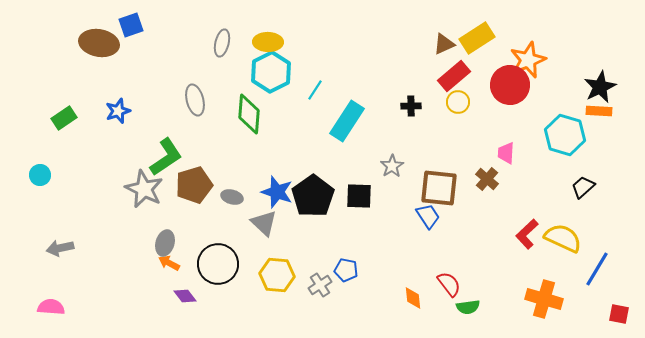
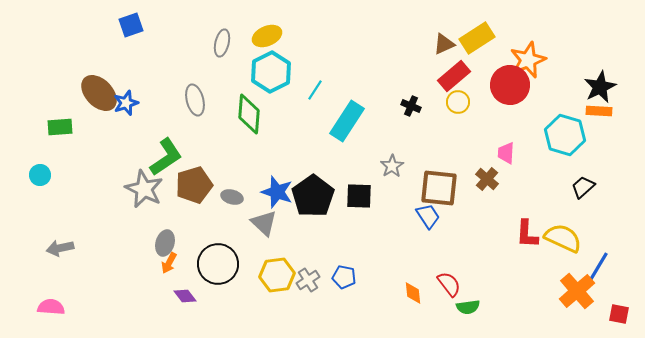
yellow ellipse at (268, 42): moved 1 px left, 6 px up; rotated 24 degrees counterclockwise
brown ellipse at (99, 43): moved 50 px down; rotated 36 degrees clockwise
black cross at (411, 106): rotated 24 degrees clockwise
blue star at (118, 111): moved 8 px right, 8 px up
green rectangle at (64, 118): moved 4 px left, 9 px down; rotated 30 degrees clockwise
red L-shape at (527, 234): rotated 44 degrees counterclockwise
orange arrow at (169, 263): rotated 90 degrees counterclockwise
blue pentagon at (346, 270): moved 2 px left, 7 px down
yellow hexagon at (277, 275): rotated 12 degrees counterclockwise
gray cross at (320, 285): moved 12 px left, 5 px up
orange diamond at (413, 298): moved 5 px up
orange cross at (544, 299): moved 33 px right, 8 px up; rotated 33 degrees clockwise
